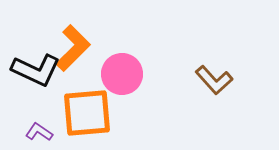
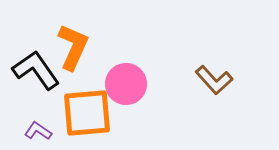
orange L-shape: moved 1 px up; rotated 21 degrees counterclockwise
black L-shape: rotated 150 degrees counterclockwise
pink circle: moved 4 px right, 10 px down
purple L-shape: moved 1 px left, 1 px up
